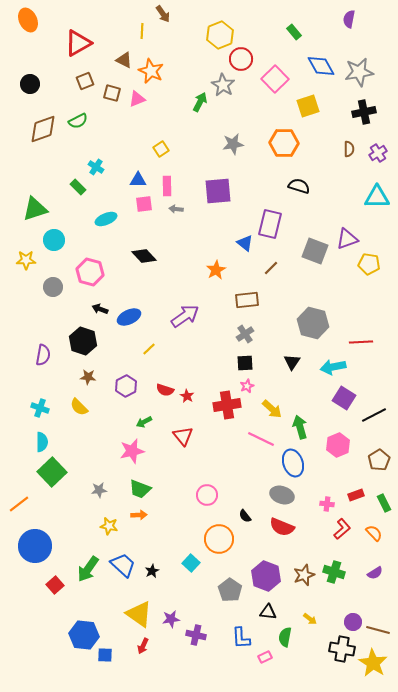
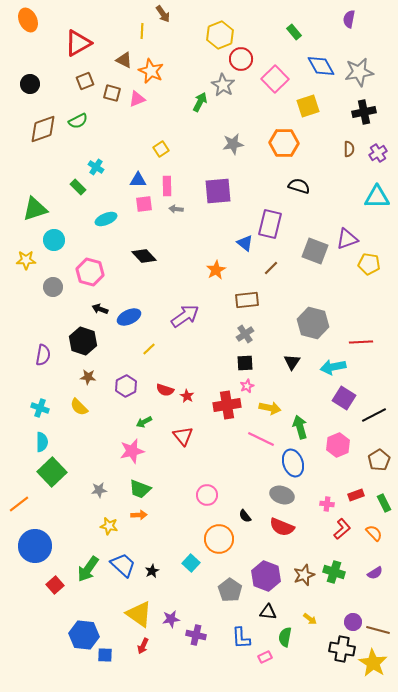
yellow arrow at (272, 409): moved 2 px left, 1 px up; rotated 30 degrees counterclockwise
